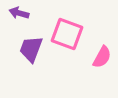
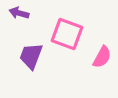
purple trapezoid: moved 7 px down
